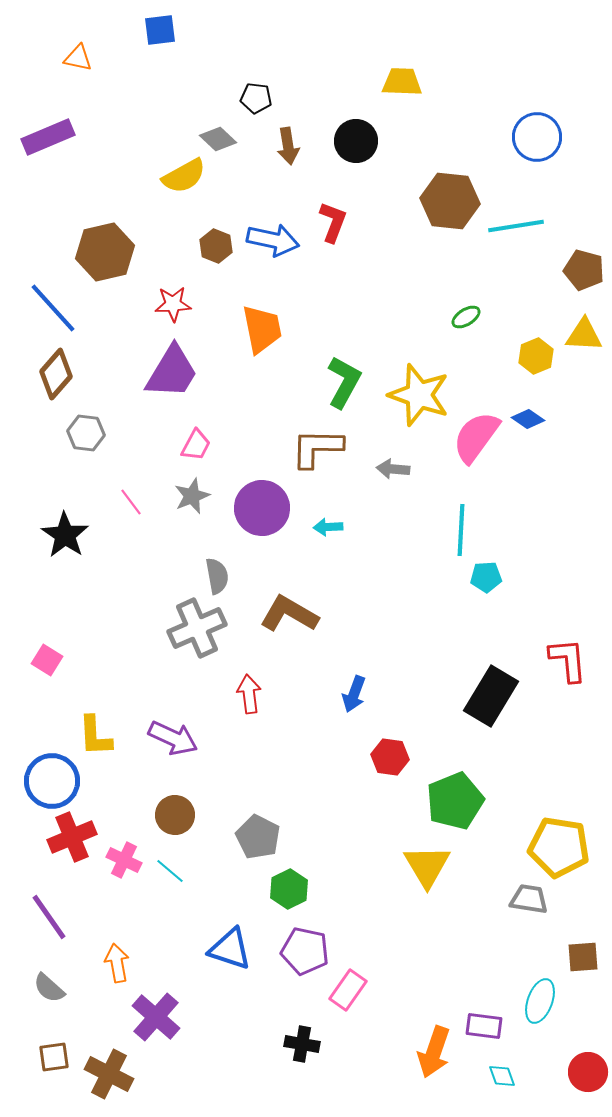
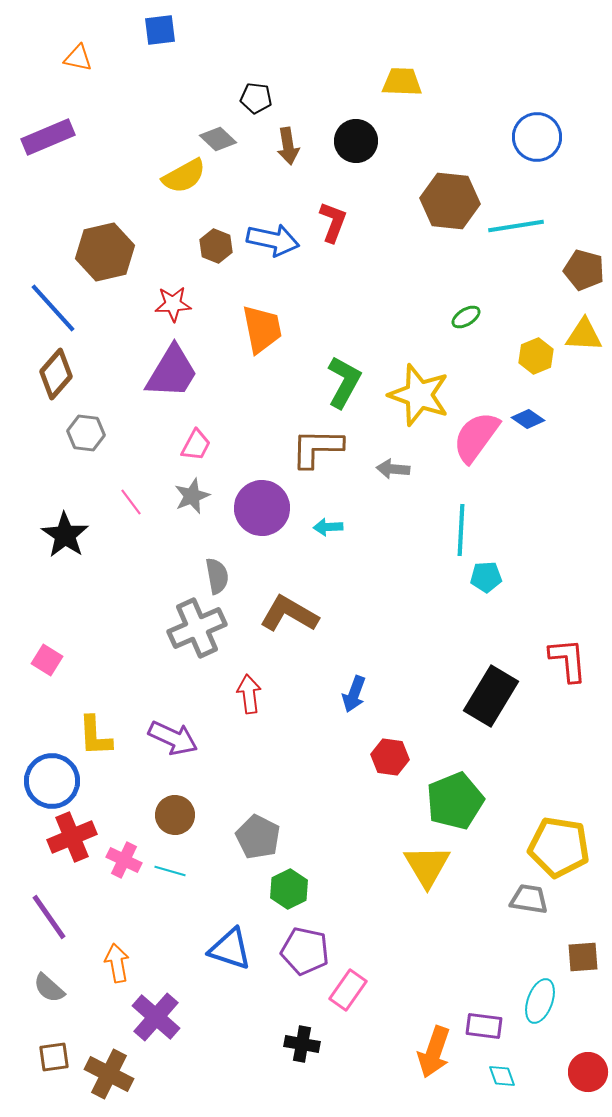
cyan line at (170, 871): rotated 24 degrees counterclockwise
